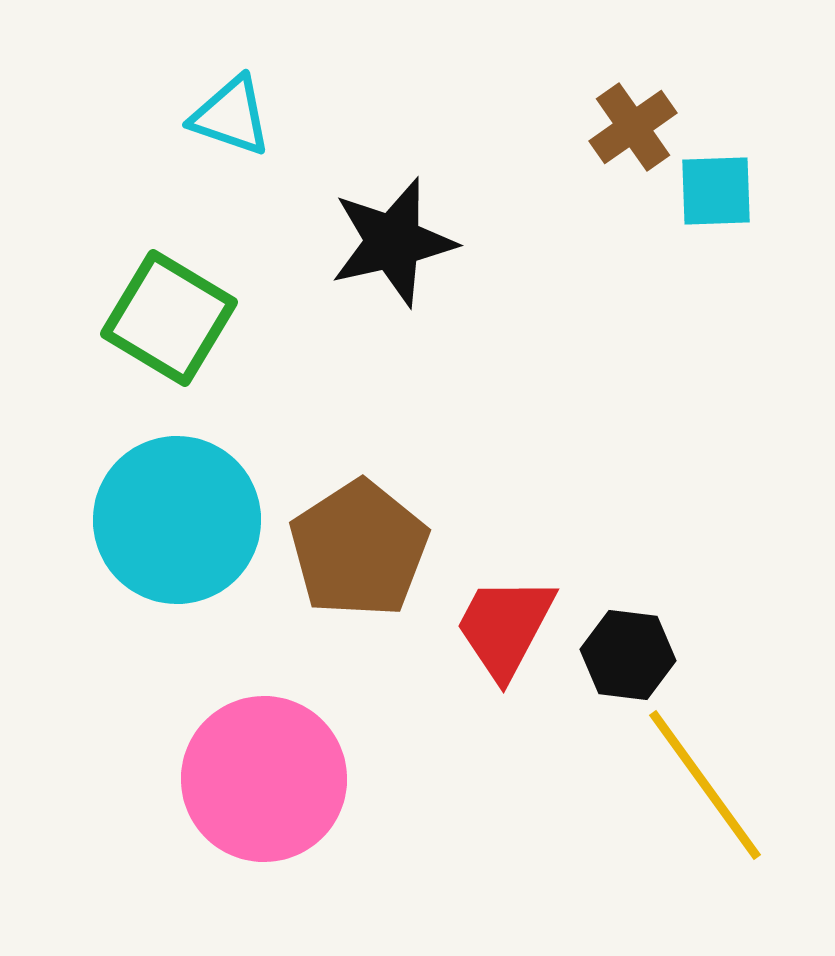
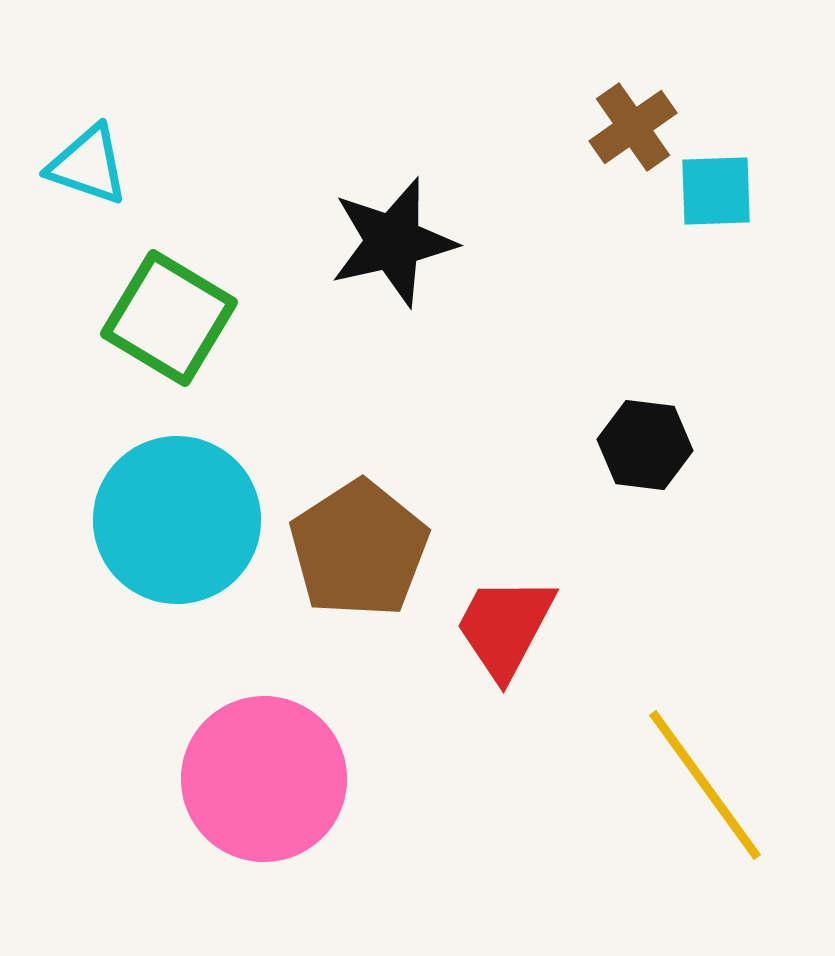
cyan triangle: moved 143 px left, 49 px down
black hexagon: moved 17 px right, 210 px up
